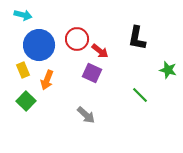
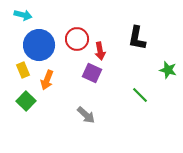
red arrow: rotated 42 degrees clockwise
